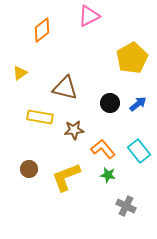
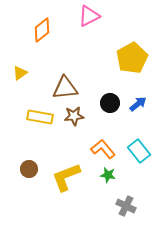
brown triangle: rotated 20 degrees counterclockwise
brown star: moved 14 px up
